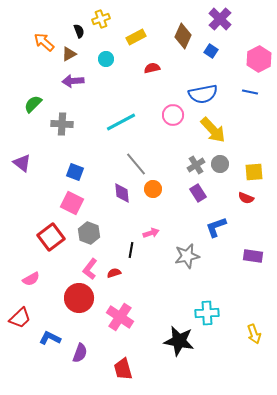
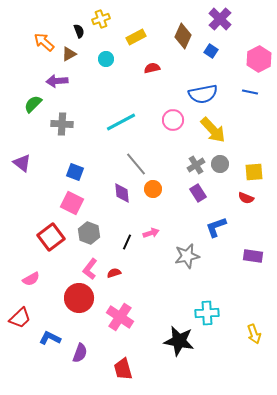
purple arrow at (73, 81): moved 16 px left
pink circle at (173, 115): moved 5 px down
black line at (131, 250): moved 4 px left, 8 px up; rotated 14 degrees clockwise
